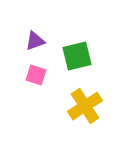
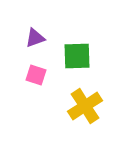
purple triangle: moved 3 px up
green square: rotated 12 degrees clockwise
